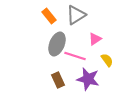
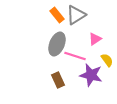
orange rectangle: moved 8 px right, 1 px up
purple star: moved 3 px right, 4 px up
